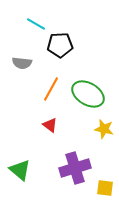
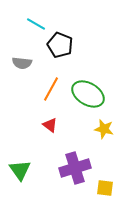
black pentagon: rotated 25 degrees clockwise
green triangle: rotated 15 degrees clockwise
